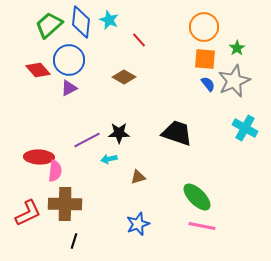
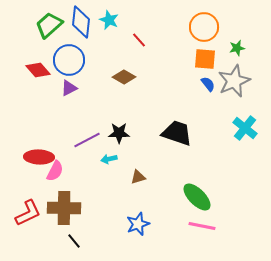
green star: rotated 21 degrees clockwise
cyan cross: rotated 10 degrees clockwise
pink semicircle: rotated 20 degrees clockwise
brown cross: moved 1 px left, 4 px down
black line: rotated 56 degrees counterclockwise
